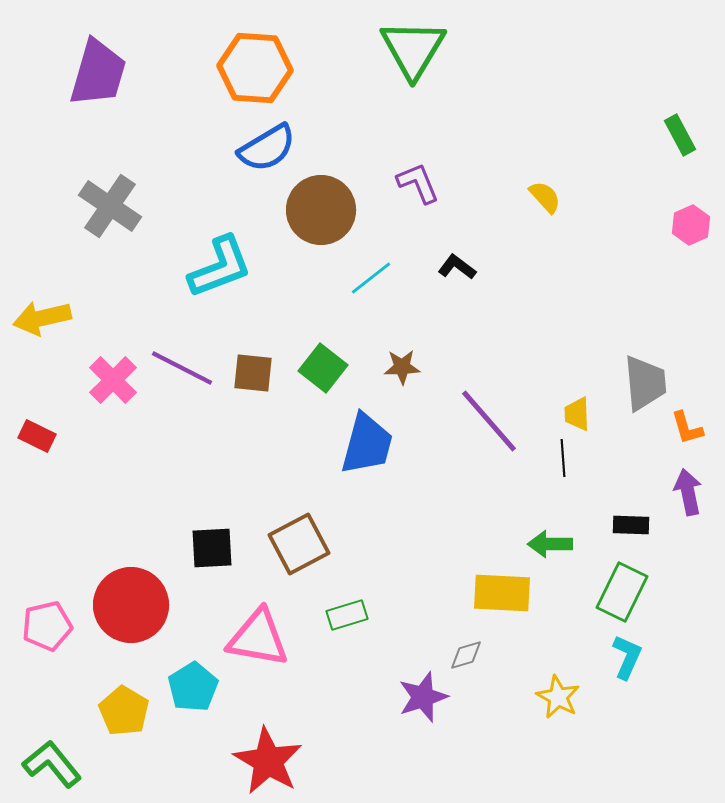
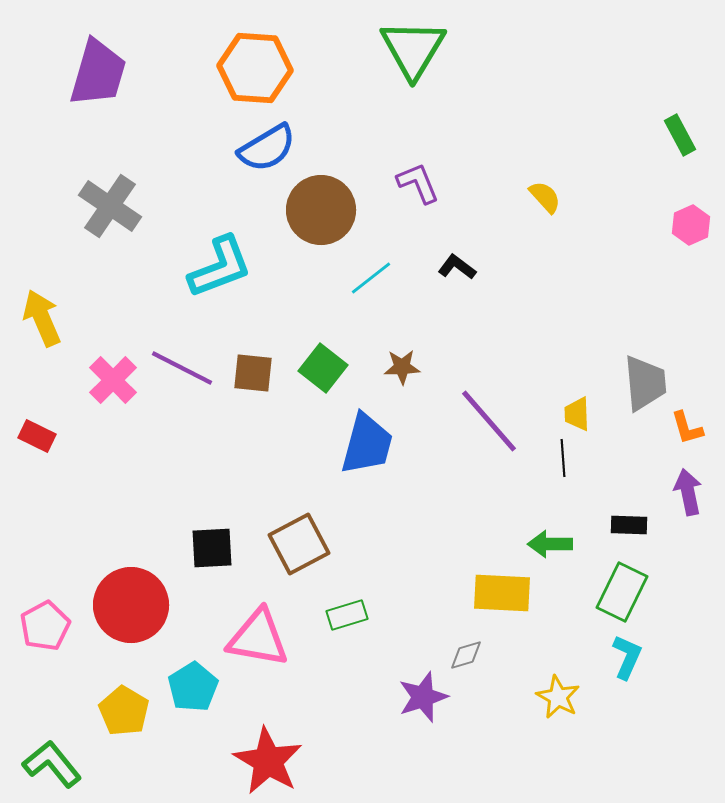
yellow arrow at (42, 318): rotated 80 degrees clockwise
black rectangle at (631, 525): moved 2 px left
pink pentagon at (47, 626): moved 2 px left; rotated 15 degrees counterclockwise
